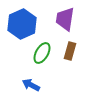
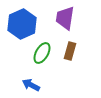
purple trapezoid: moved 1 px up
